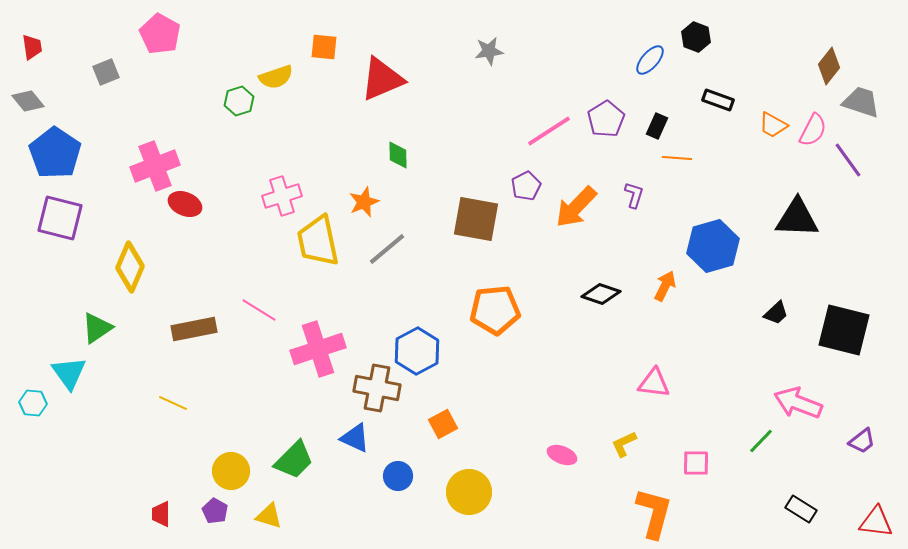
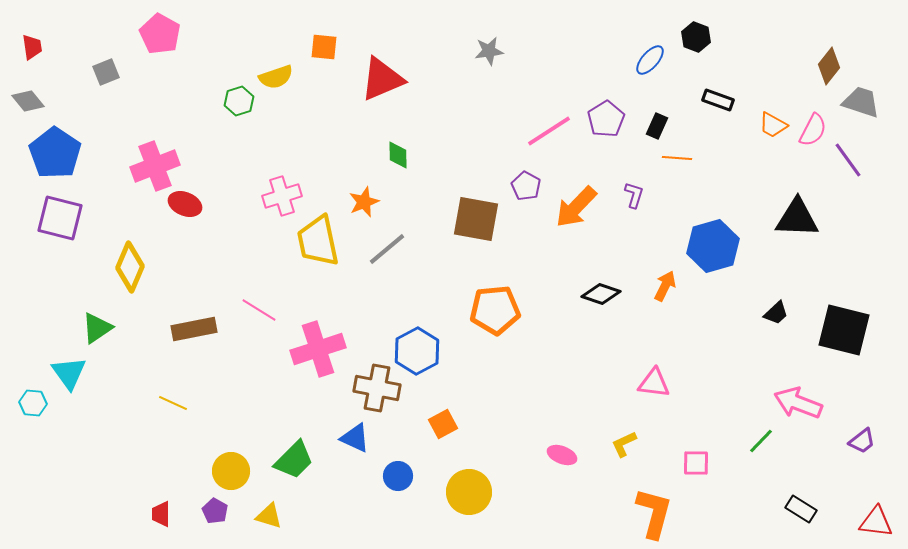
purple pentagon at (526, 186): rotated 16 degrees counterclockwise
